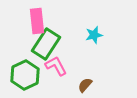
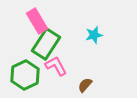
pink rectangle: rotated 25 degrees counterclockwise
